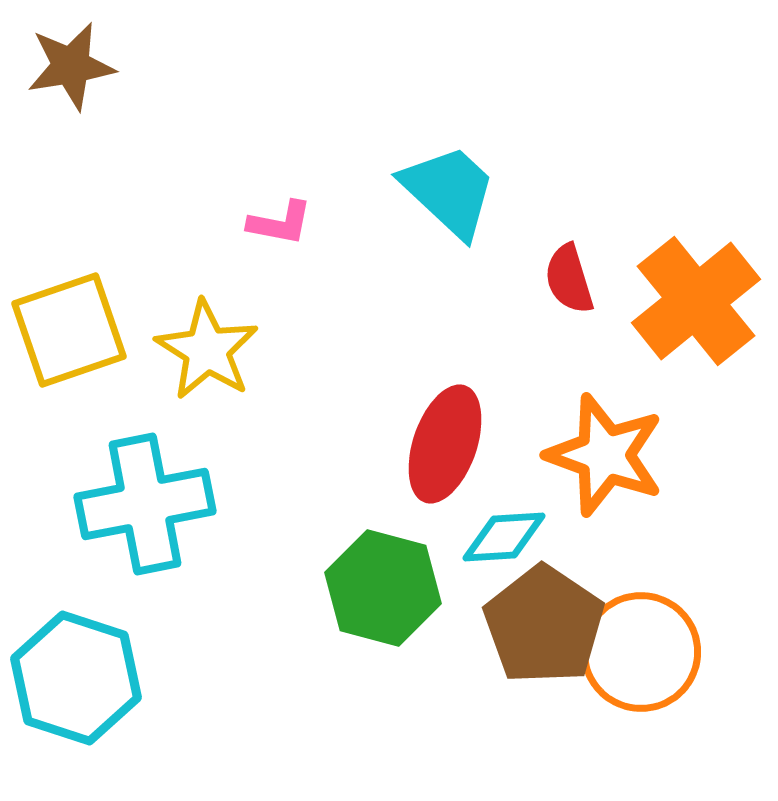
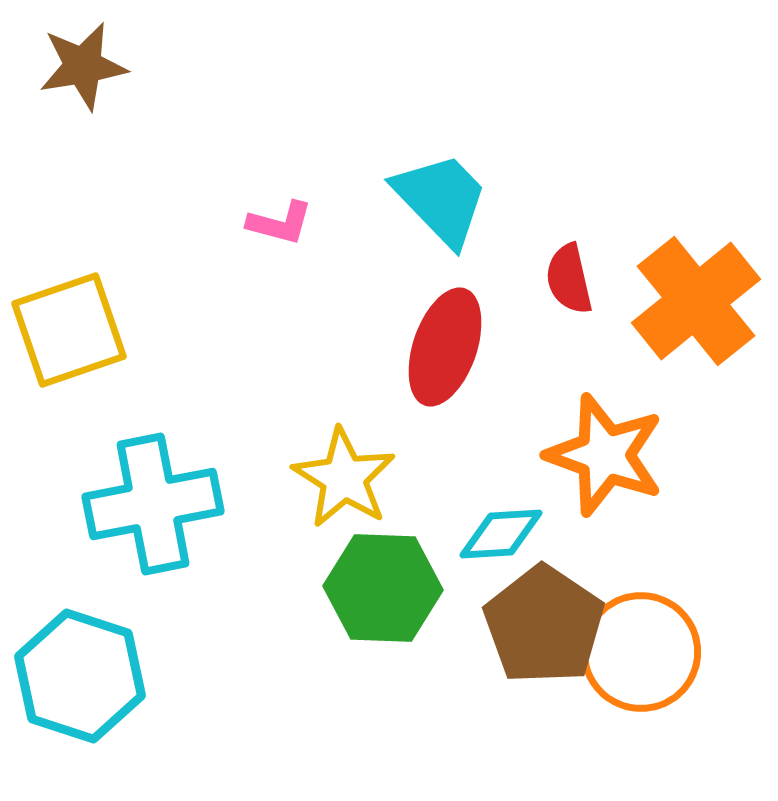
brown star: moved 12 px right
cyan trapezoid: moved 8 px left, 8 px down; rotated 3 degrees clockwise
pink L-shape: rotated 4 degrees clockwise
red semicircle: rotated 4 degrees clockwise
yellow star: moved 137 px right, 128 px down
red ellipse: moved 97 px up
cyan cross: moved 8 px right
cyan diamond: moved 3 px left, 3 px up
green hexagon: rotated 13 degrees counterclockwise
cyan hexagon: moved 4 px right, 2 px up
